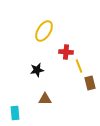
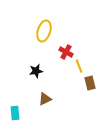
yellow ellipse: rotated 15 degrees counterclockwise
red cross: rotated 24 degrees clockwise
black star: moved 1 px left, 1 px down
brown triangle: rotated 24 degrees counterclockwise
